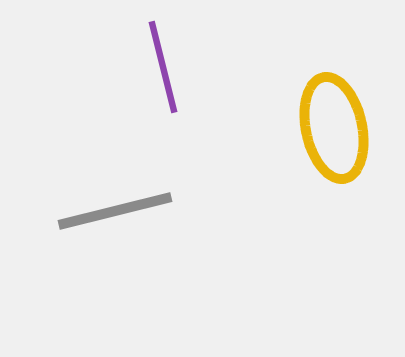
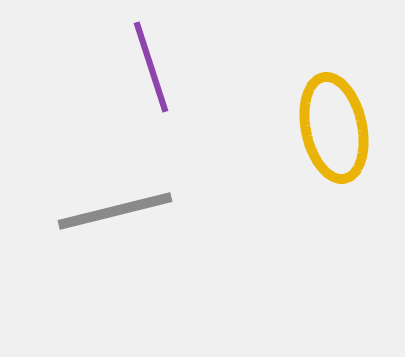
purple line: moved 12 px left; rotated 4 degrees counterclockwise
